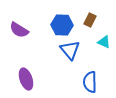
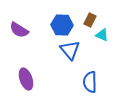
cyan triangle: moved 2 px left, 7 px up
